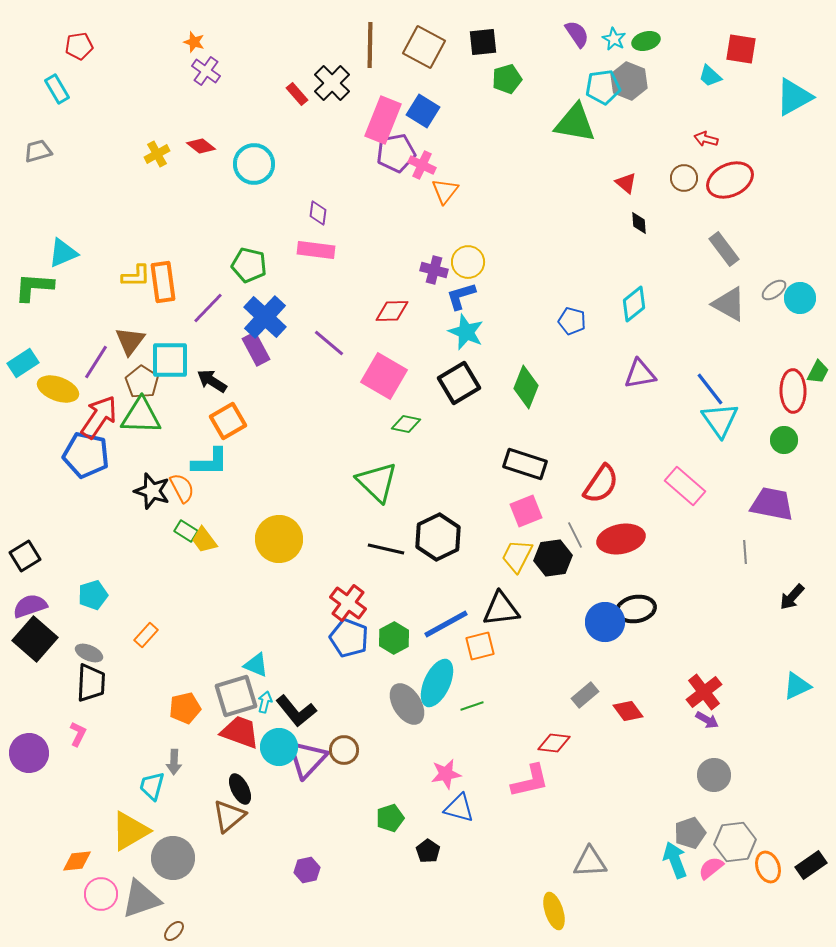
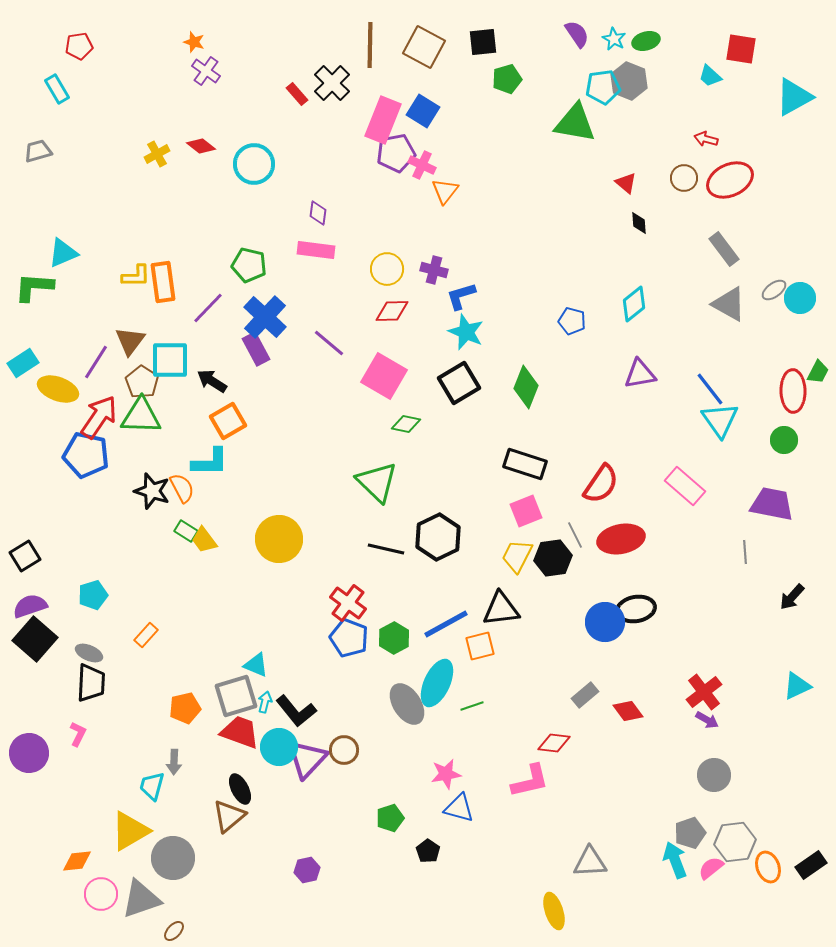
yellow circle at (468, 262): moved 81 px left, 7 px down
